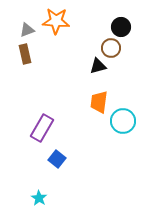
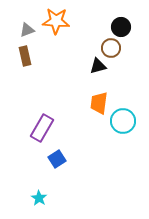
brown rectangle: moved 2 px down
orange trapezoid: moved 1 px down
blue square: rotated 18 degrees clockwise
